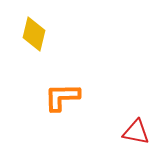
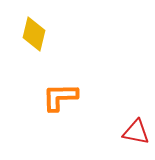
orange L-shape: moved 2 px left
